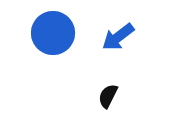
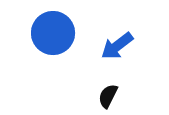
blue arrow: moved 1 px left, 9 px down
